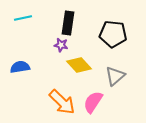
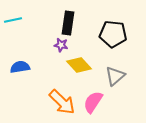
cyan line: moved 10 px left, 2 px down
